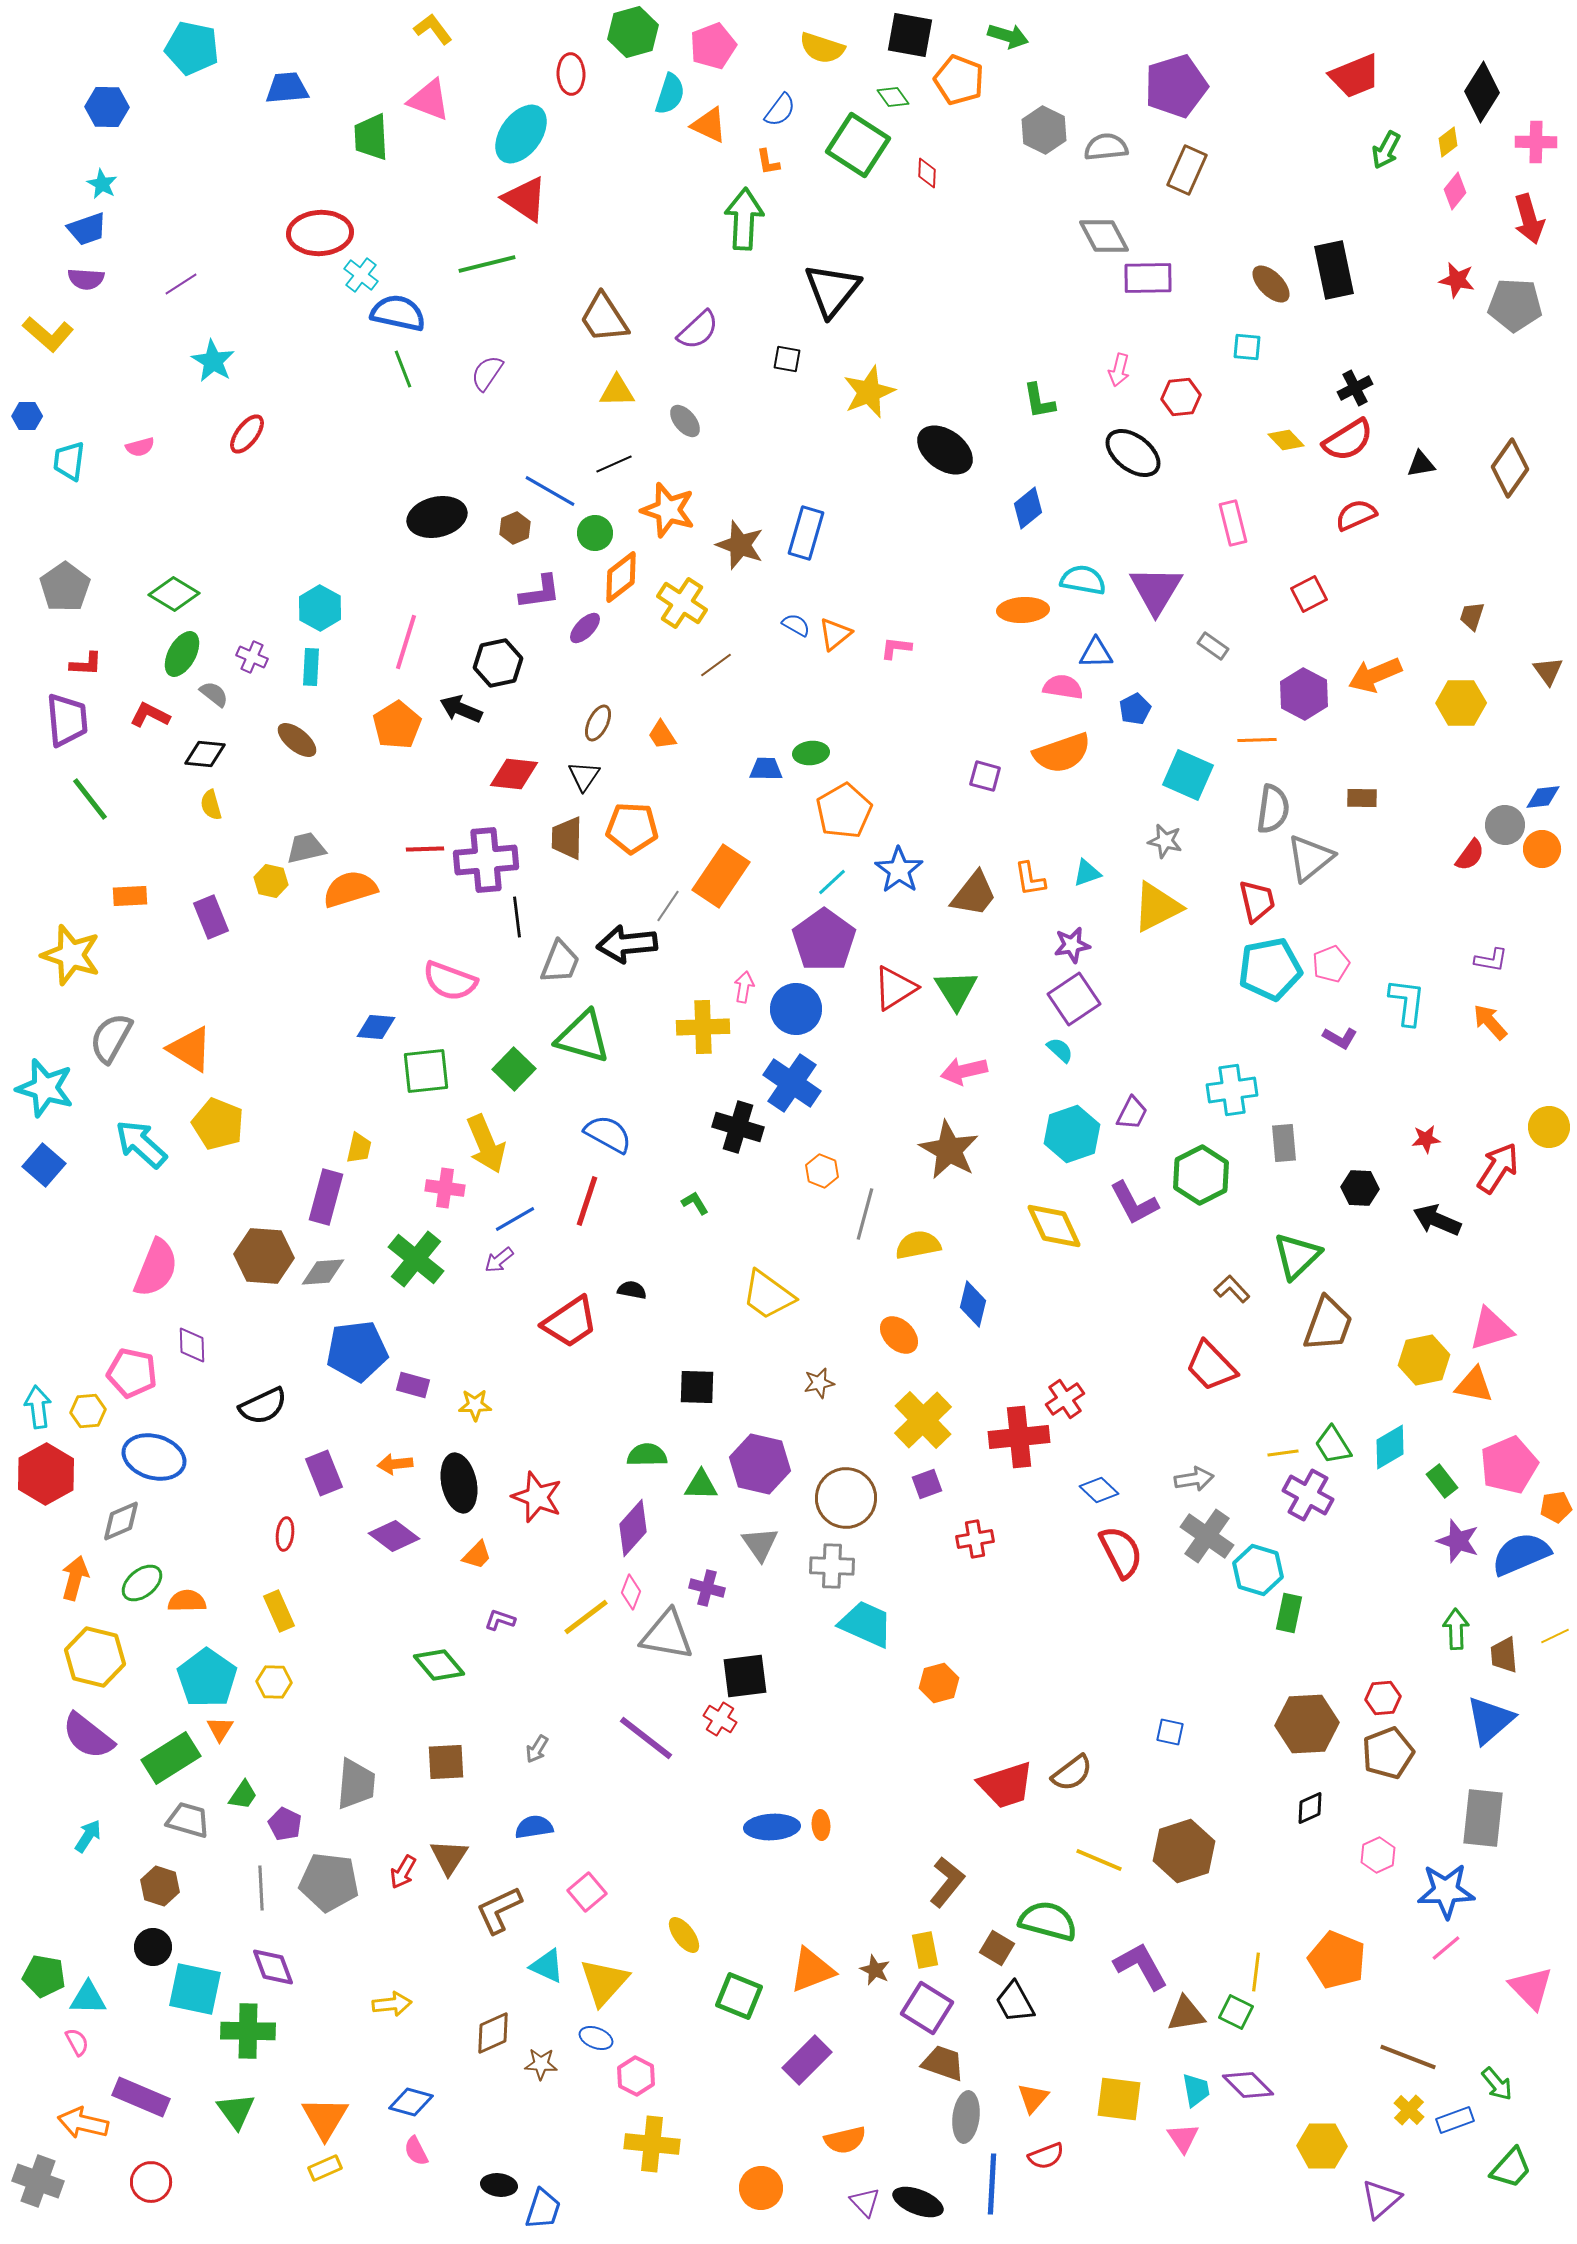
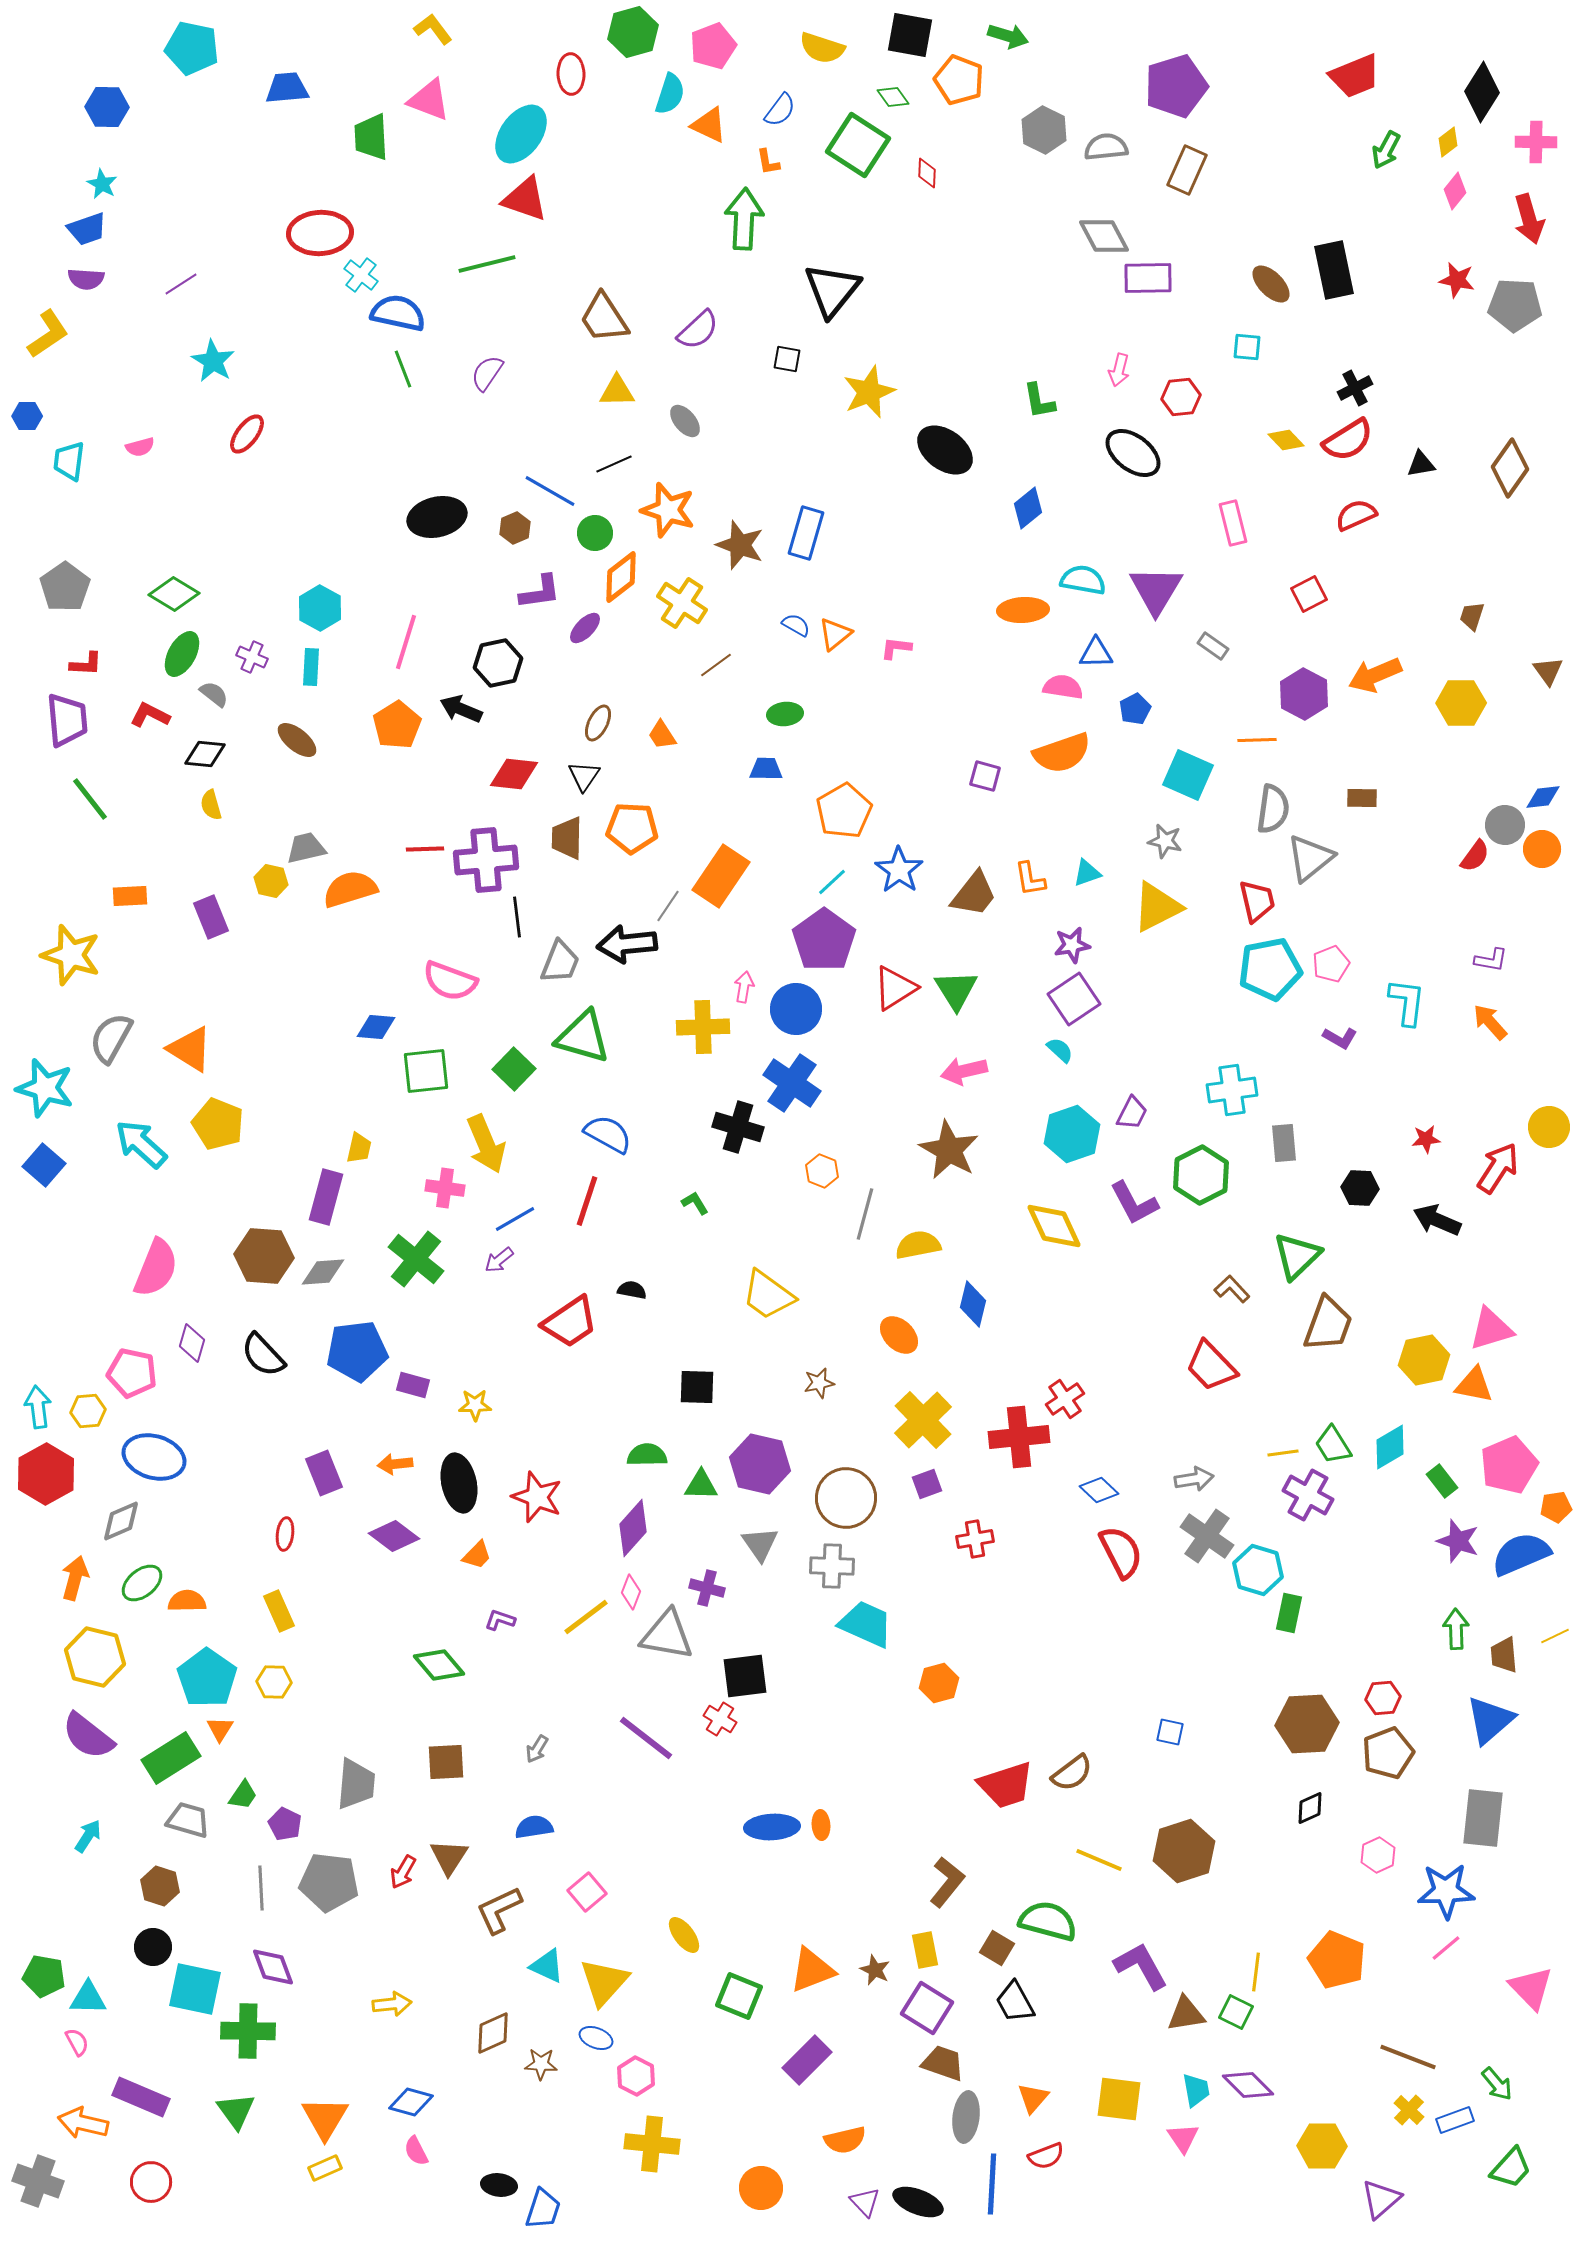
red triangle at (525, 199): rotated 15 degrees counterclockwise
yellow L-shape at (48, 334): rotated 75 degrees counterclockwise
green ellipse at (811, 753): moved 26 px left, 39 px up
red semicircle at (1470, 855): moved 5 px right, 1 px down
purple diamond at (192, 1345): moved 2 px up; rotated 18 degrees clockwise
black semicircle at (263, 1406): moved 51 px up; rotated 72 degrees clockwise
